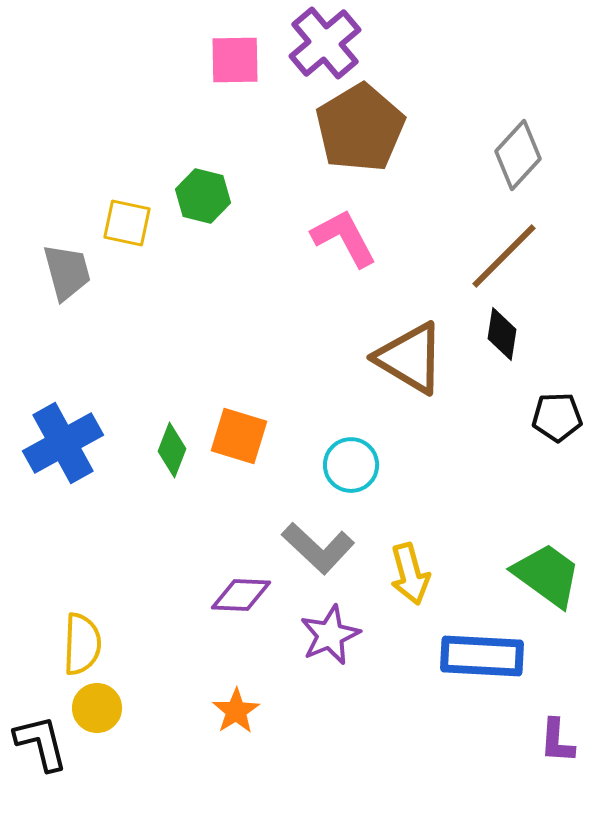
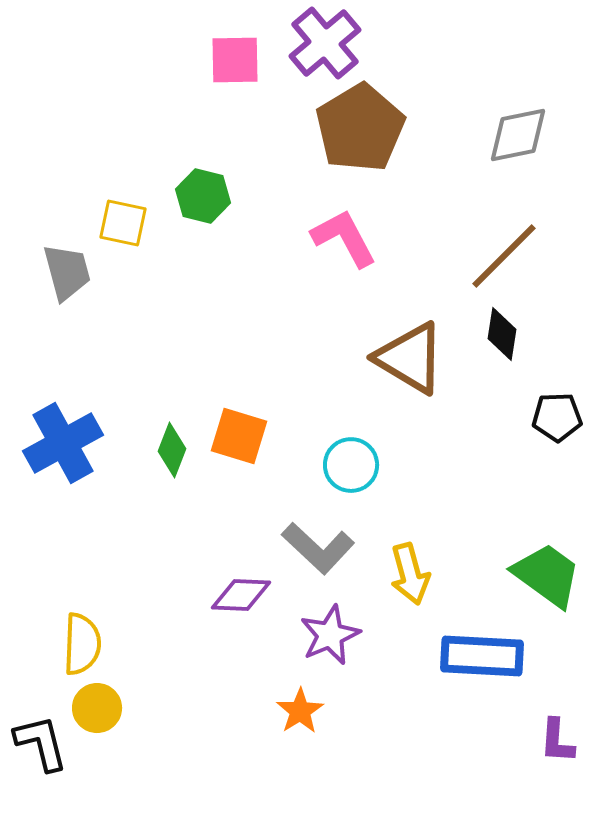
gray diamond: moved 20 px up; rotated 36 degrees clockwise
yellow square: moved 4 px left
orange star: moved 64 px right
